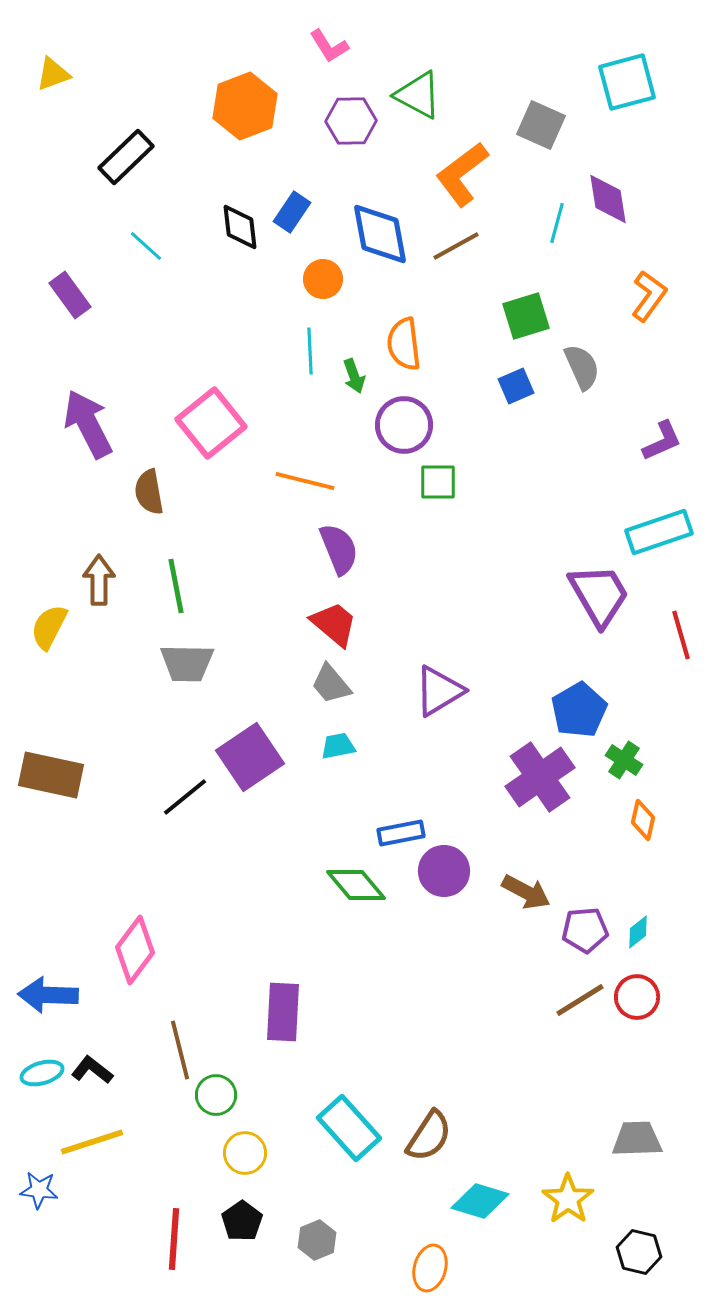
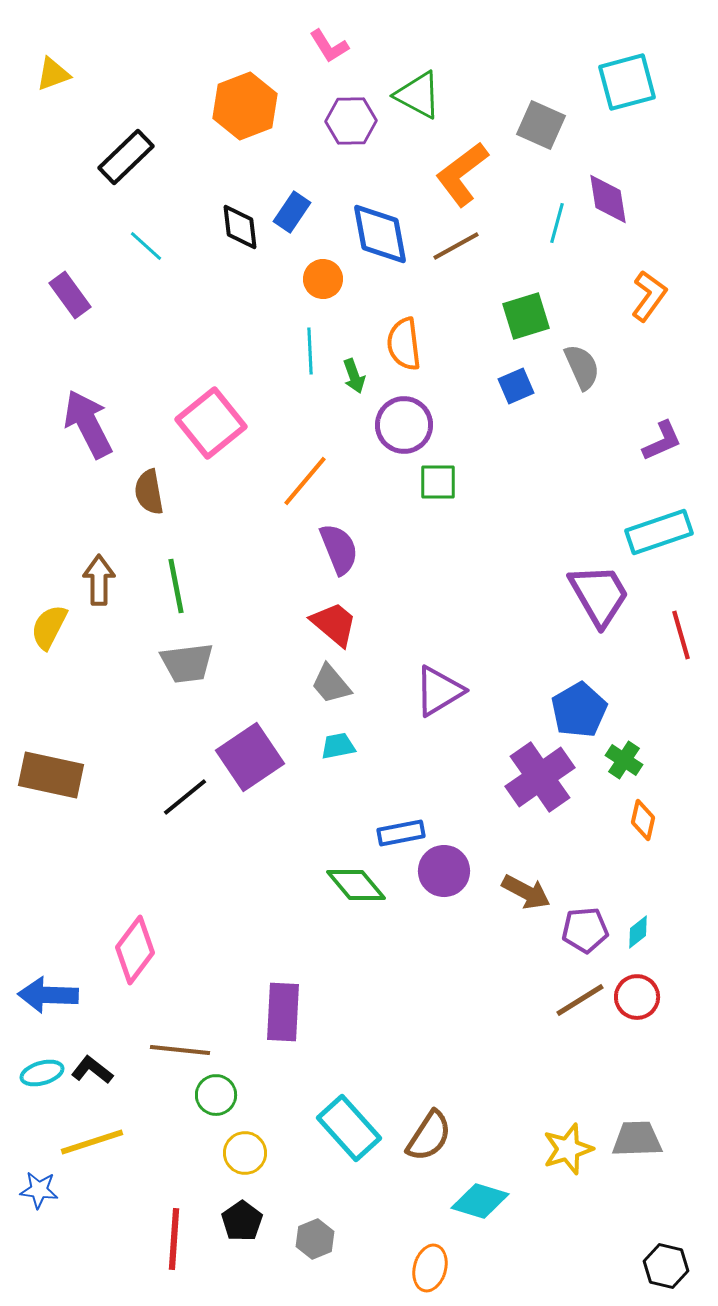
orange line at (305, 481): rotated 64 degrees counterclockwise
gray trapezoid at (187, 663): rotated 8 degrees counterclockwise
brown line at (180, 1050): rotated 70 degrees counterclockwise
yellow star at (568, 1199): moved 50 px up; rotated 18 degrees clockwise
gray hexagon at (317, 1240): moved 2 px left, 1 px up
black hexagon at (639, 1252): moved 27 px right, 14 px down
